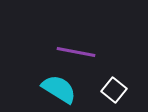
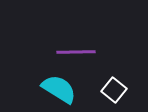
purple line: rotated 12 degrees counterclockwise
